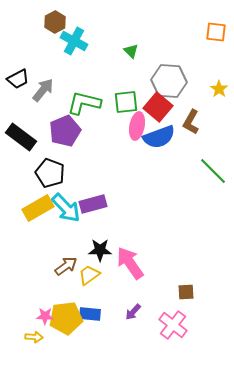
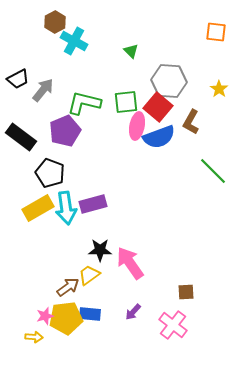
cyan arrow: rotated 36 degrees clockwise
brown arrow: moved 2 px right, 21 px down
pink star: rotated 18 degrees counterclockwise
